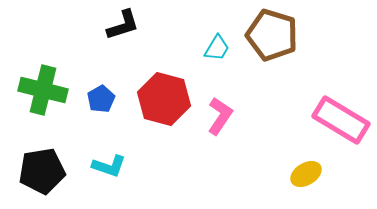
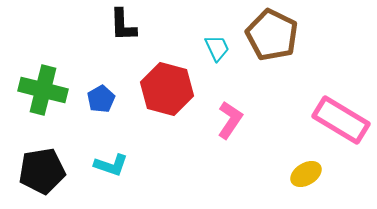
black L-shape: rotated 105 degrees clockwise
brown pentagon: rotated 9 degrees clockwise
cyan trapezoid: rotated 56 degrees counterclockwise
red hexagon: moved 3 px right, 10 px up
pink L-shape: moved 10 px right, 4 px down
cyan L-shape: moved 2 px right, 1 px up
